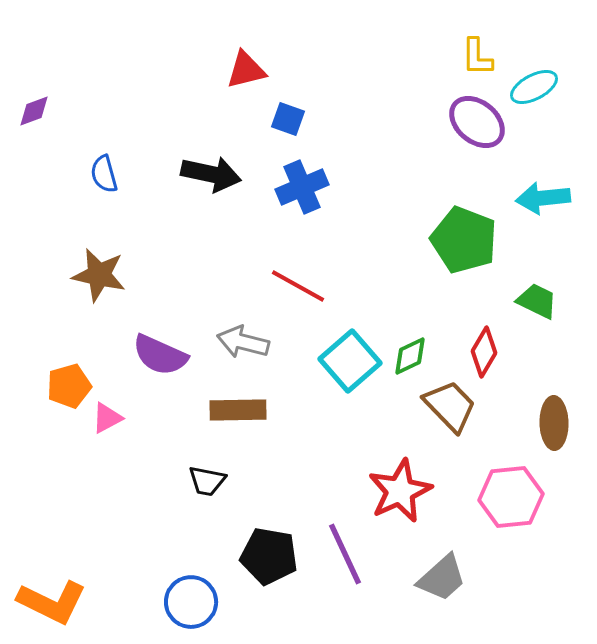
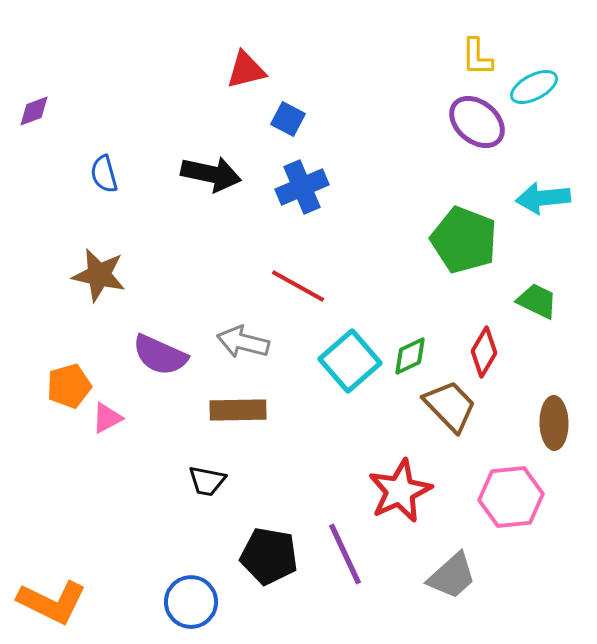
blue square: rotated 8 degrees clockwise
gray trapezoid: moved 10 px right, 2 px up
